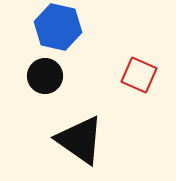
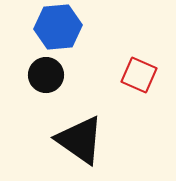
blue hexagon: rotated 18 degrees counterclockwise
black circle: moved 1 px right, 1 px up
